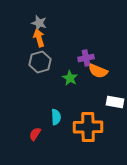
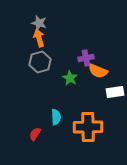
white rectangle: moved 10 px up; rotated 18 degrees counterclockwise
